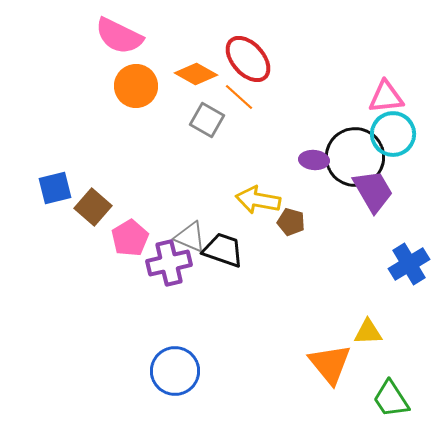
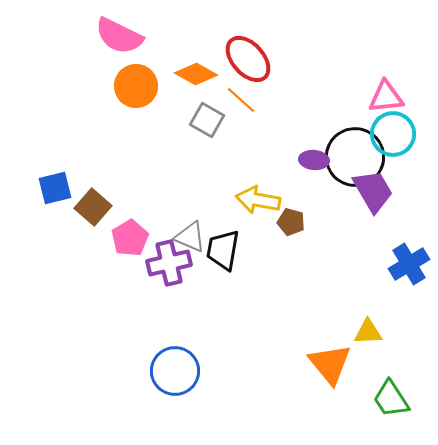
orange line: moved 2 px right, 3 px down
black trapezoid: rotated 99 degrees counterclockwise
